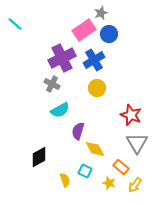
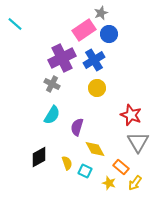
cyan semicircle: moved 8 px left, 5 px down; rotated 30 degrees counterclockwise
purple semicircle: moved 1 px left, 4 px up
gray triangle: moved 1 px right, 1 px up
yellow semicircle: moved 2 px right, 17 px up
yellow arrow: moved 2 px up
